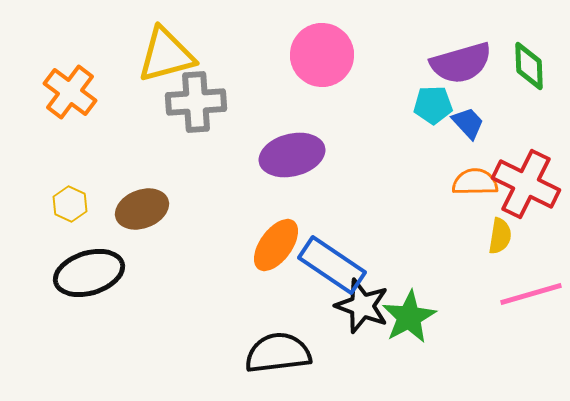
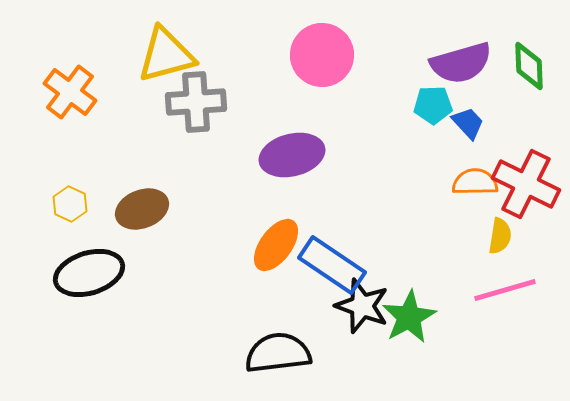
pink line: moved 26 px left, 4 px up
